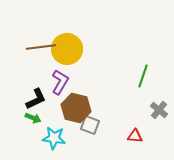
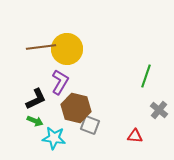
green line: moved 3 px right
green arrow: moved 2 px right, 3 px down
